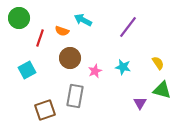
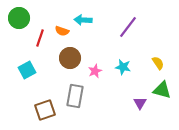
cyan arrow: rotated 24 degrees counterclockwise
